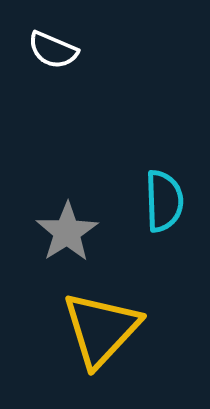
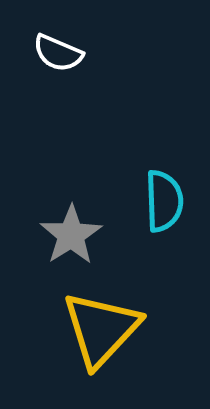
white semicircle: moved 5 px right, 3 px down
gray star: moved 4 px right, 3 px down
